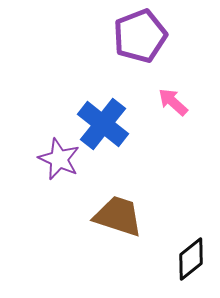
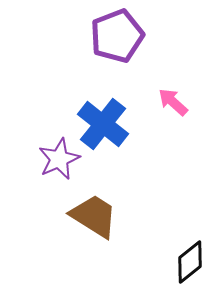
purple pentagon: moved 23 px left
purple star: rotated 24 degrees clockwise
brown trapezoid: moved 24 px left; rotated 14 degrees clockwise
black diamond: moved 1 px left, 3 px down
